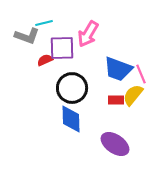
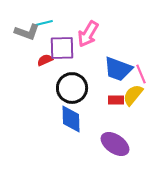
gray L-shape: moved 4 px up
